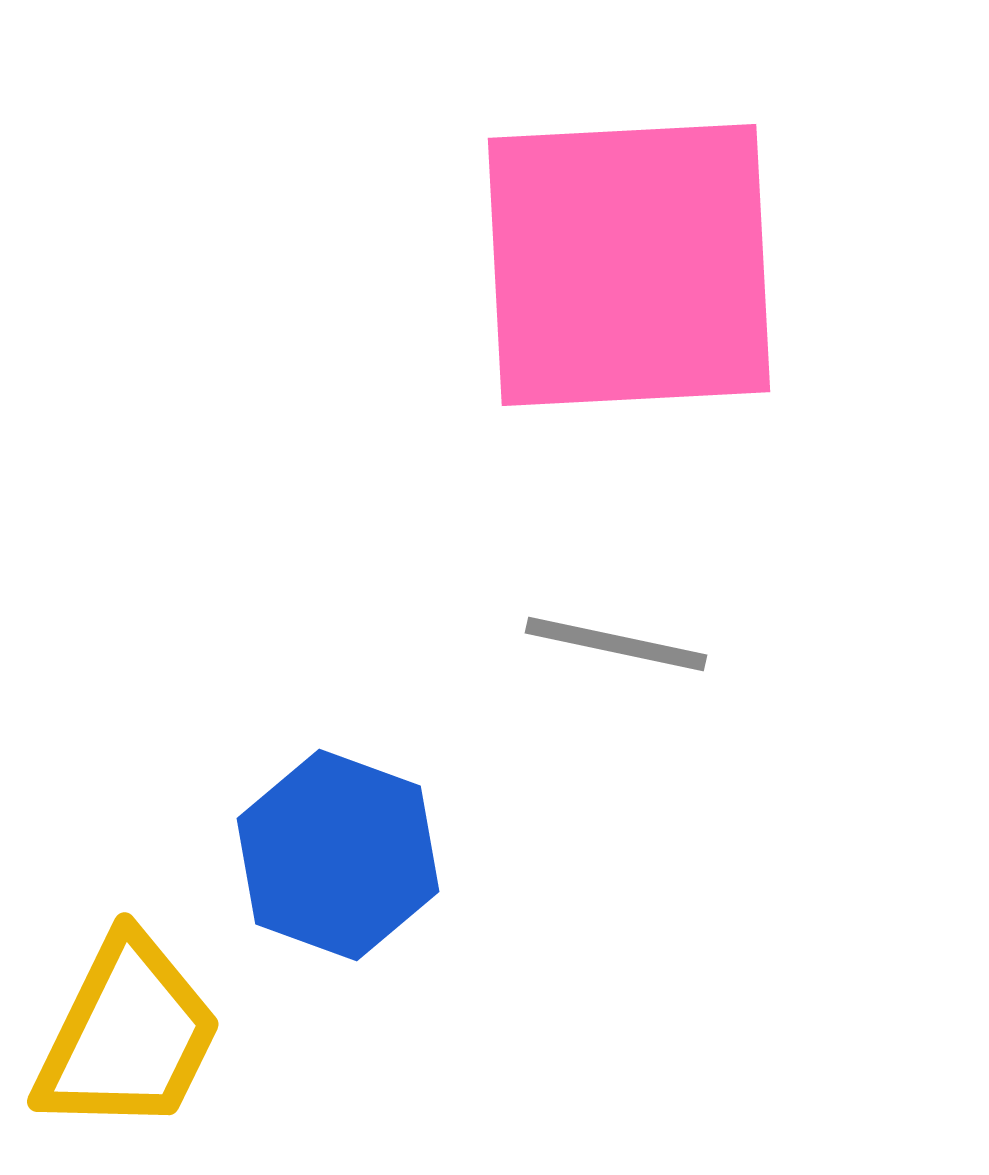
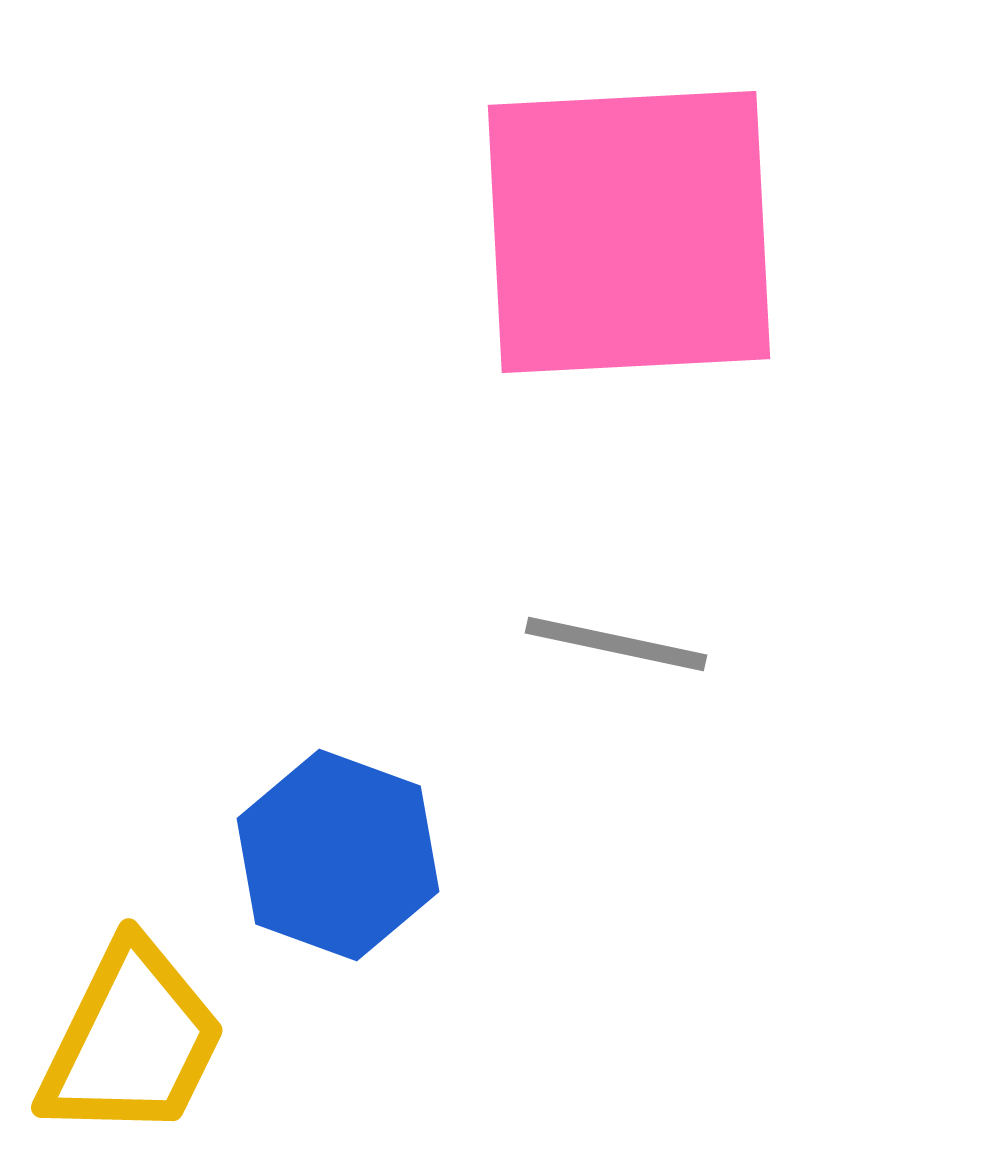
pink square: moved 33 px up
yellow trapezoid: moved 4 px right, 6 px down
